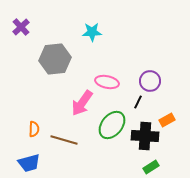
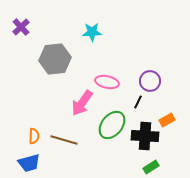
orange semicircle: moved 7 px down
